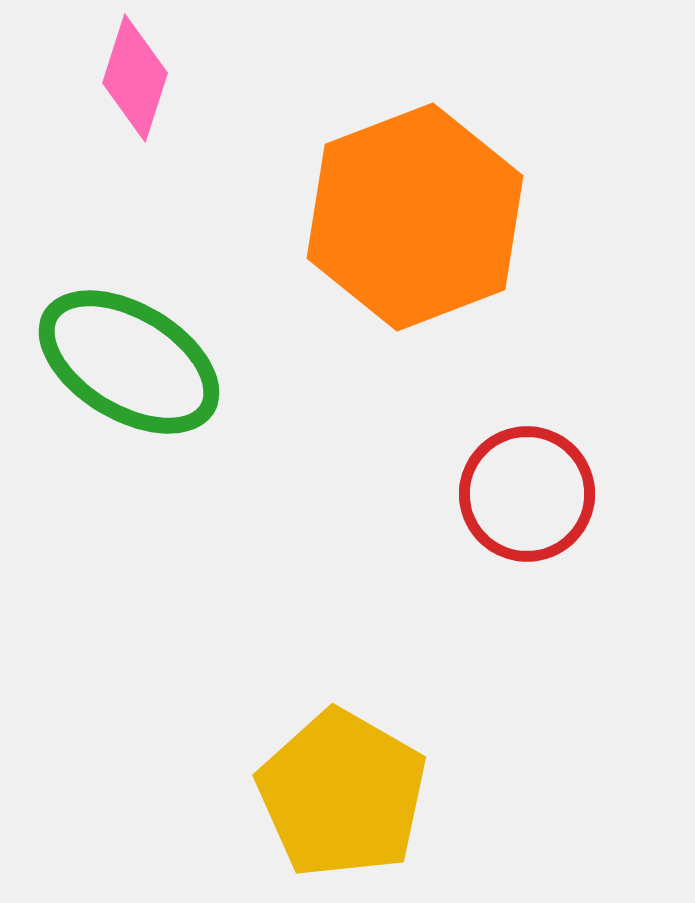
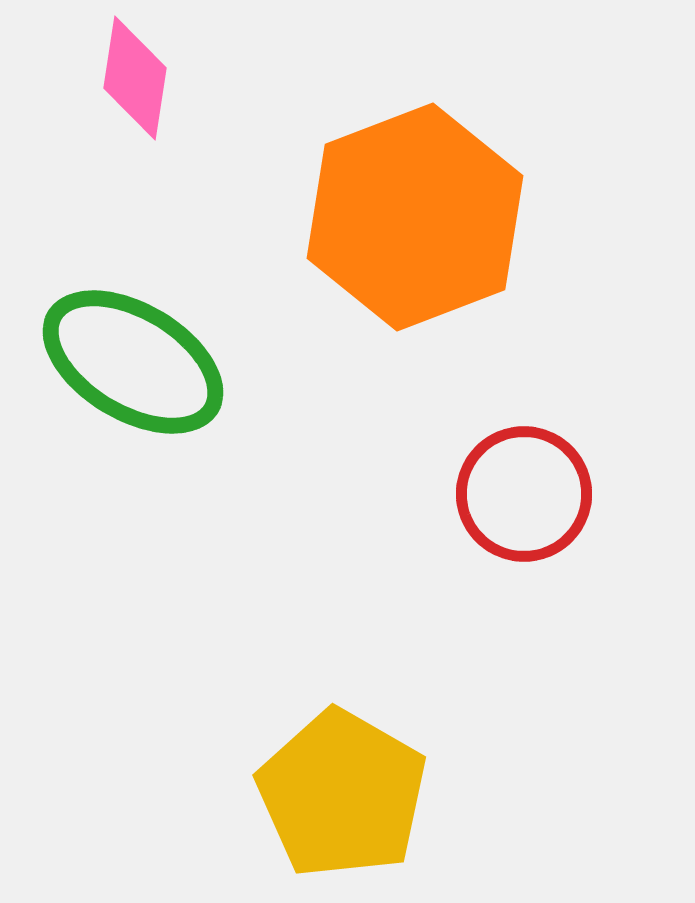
pink diamond: rotated 9 degrees counterclockwise
green ellipse: moved 4 px right
red circle: moved 3 px left
